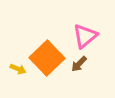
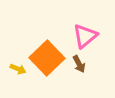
brown arrow: rotated 72 degrees counterclockwise
